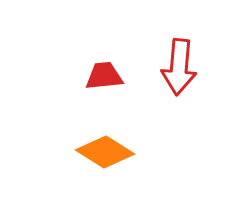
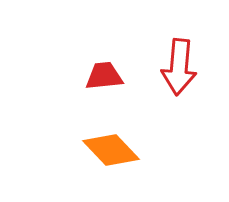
orange diamond: moved 6 px right, 2 px up; rotated 14 degrees clockwise
